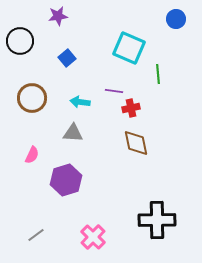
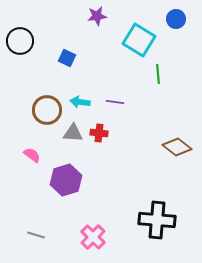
purple star: moved 39 px right
cyan square: moved 10 px right, 8 px up; rotated 8 degrees clockwise
blue square: rotated 24 degrees counterclockwise
purple line: moved 1 px right, 11 px down
brown circle: moved 15 px right, 12 px down
red cross: moved 32 px left, 25 px down; rotated 18 degrees clockwise
brown diamond: moved 41 px right, 4 px down; rotated 40 degrees counterclockwise
pink semicircle: rotated 78 degrees counterclockwise
black cross: rotated 6 degrees clockwise
gray line: rotated 54 degrees clockwise
